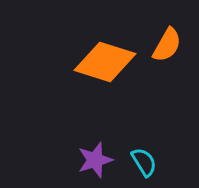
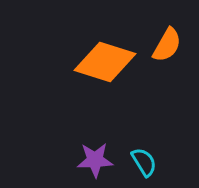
purple star: rotated 15 degrees clockwise
